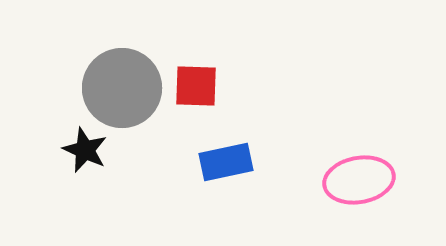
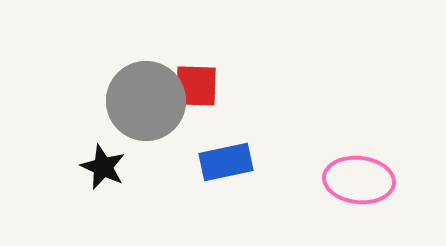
gray circle: moved 24 px right, 13 px down
black star: moved 18 px right, 17 px down
pink ellipse: rotated 16 degrees clockwise
